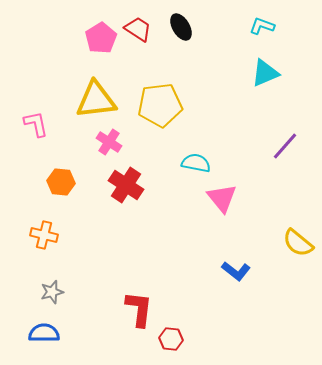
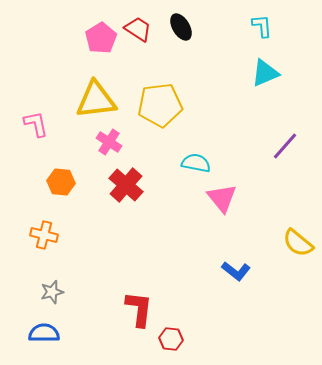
cyan L-shape: rotated 65 degrees clockwise
red cross: rotated 8 degrees clockwise
